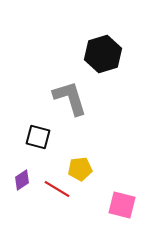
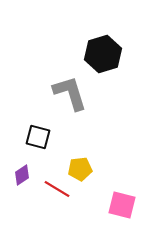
gray L-shape: moved 5 px up
purple diamond: moved 5 px up
